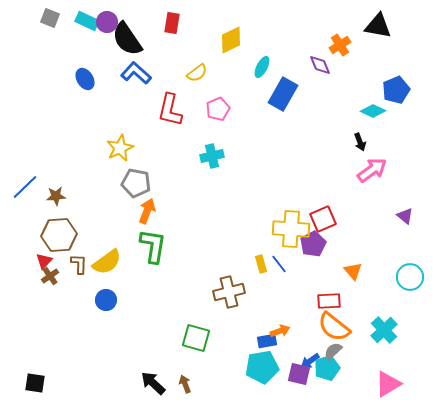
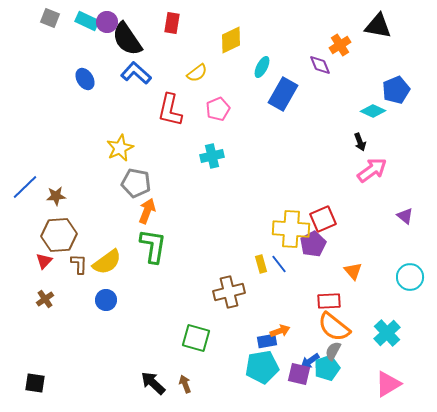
brown cross at (50, 276): moved 5 px left, 23 px down
cyan cross at (384, 330): moved 3 px right, 3 px down
gray semicircle at (333, 351): rotated 18 degrees counterclockwise
